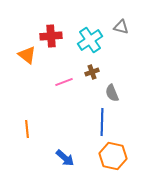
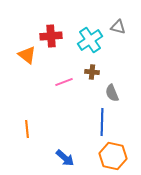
gray triangle: moved 3 px left
brown cross: rotated 24 degrees clockwise
